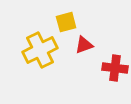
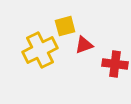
yellow square: moved 1 px left, 4 px down
red cross: moved 4 px up
